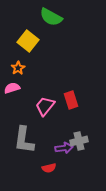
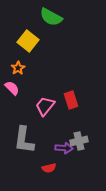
pink semicircle: rotated 63 degrees clockwise
purple arrow: rotated 12 degrees clockwise
